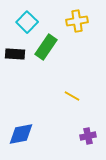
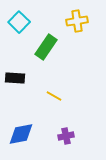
cyan square: moved 8 px left
black rectangle: moved 24 px down
yellow line: moved 18 px left
purple cross: moved 22 px left
